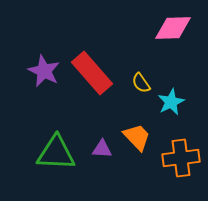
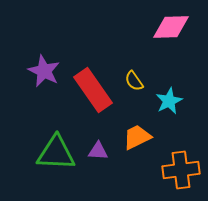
pink diamond: moved 2 px left, 1 px up
red rectangle: moved 1 px right, 17 px down; rotated 6 degrees clockwise
yellow semicircle: moved 7 px left, 2 px up
cyan star: moved 2 px left, 1 px up
orange trapezoid: rotated 72 degrees counterclockwise
purple triangle: moved 4 px left, 2 px down
orange cross: moved 12 px down
